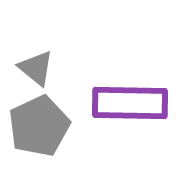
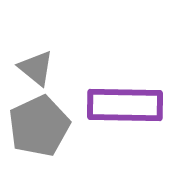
purple rectangle: moved 5 px left, 2 px down
